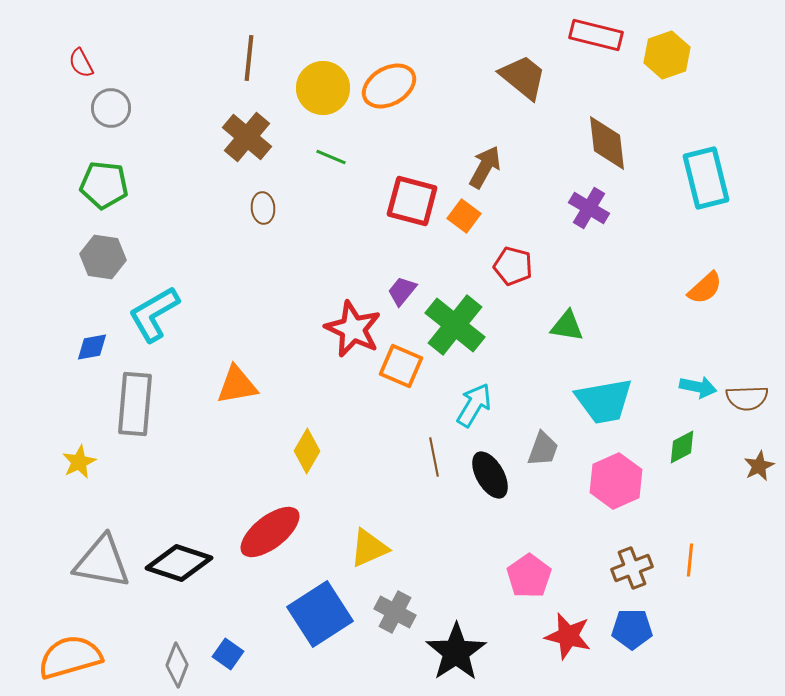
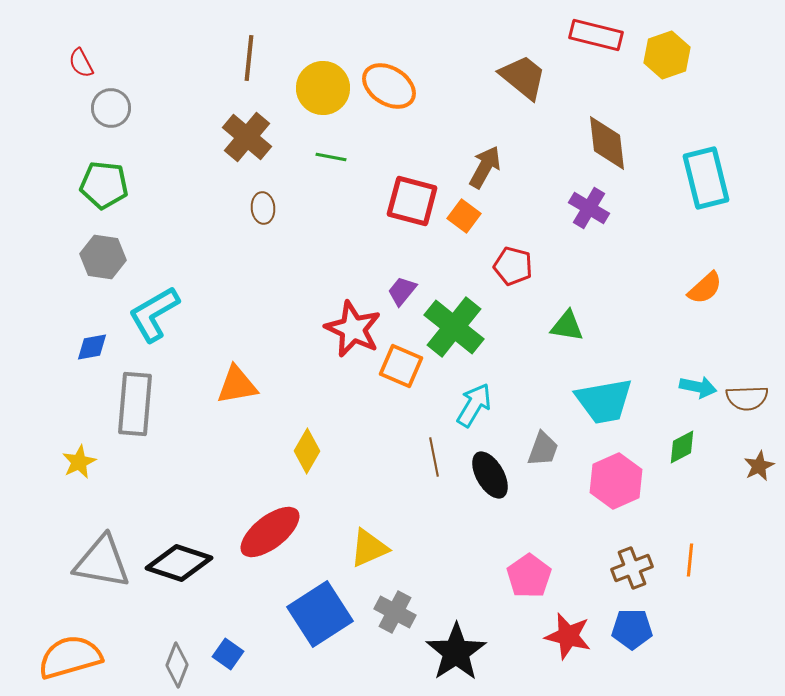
orange ellipse at (389, 86): rotated 62 degrees clockwise
green line at (331, 157): rotated 12 degrees counterclockwise
green cross at (455, 325): moved 1 px left, 2 px down
